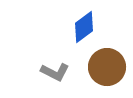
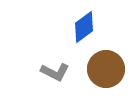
brown circle: moved 1 px left, 2 px down
